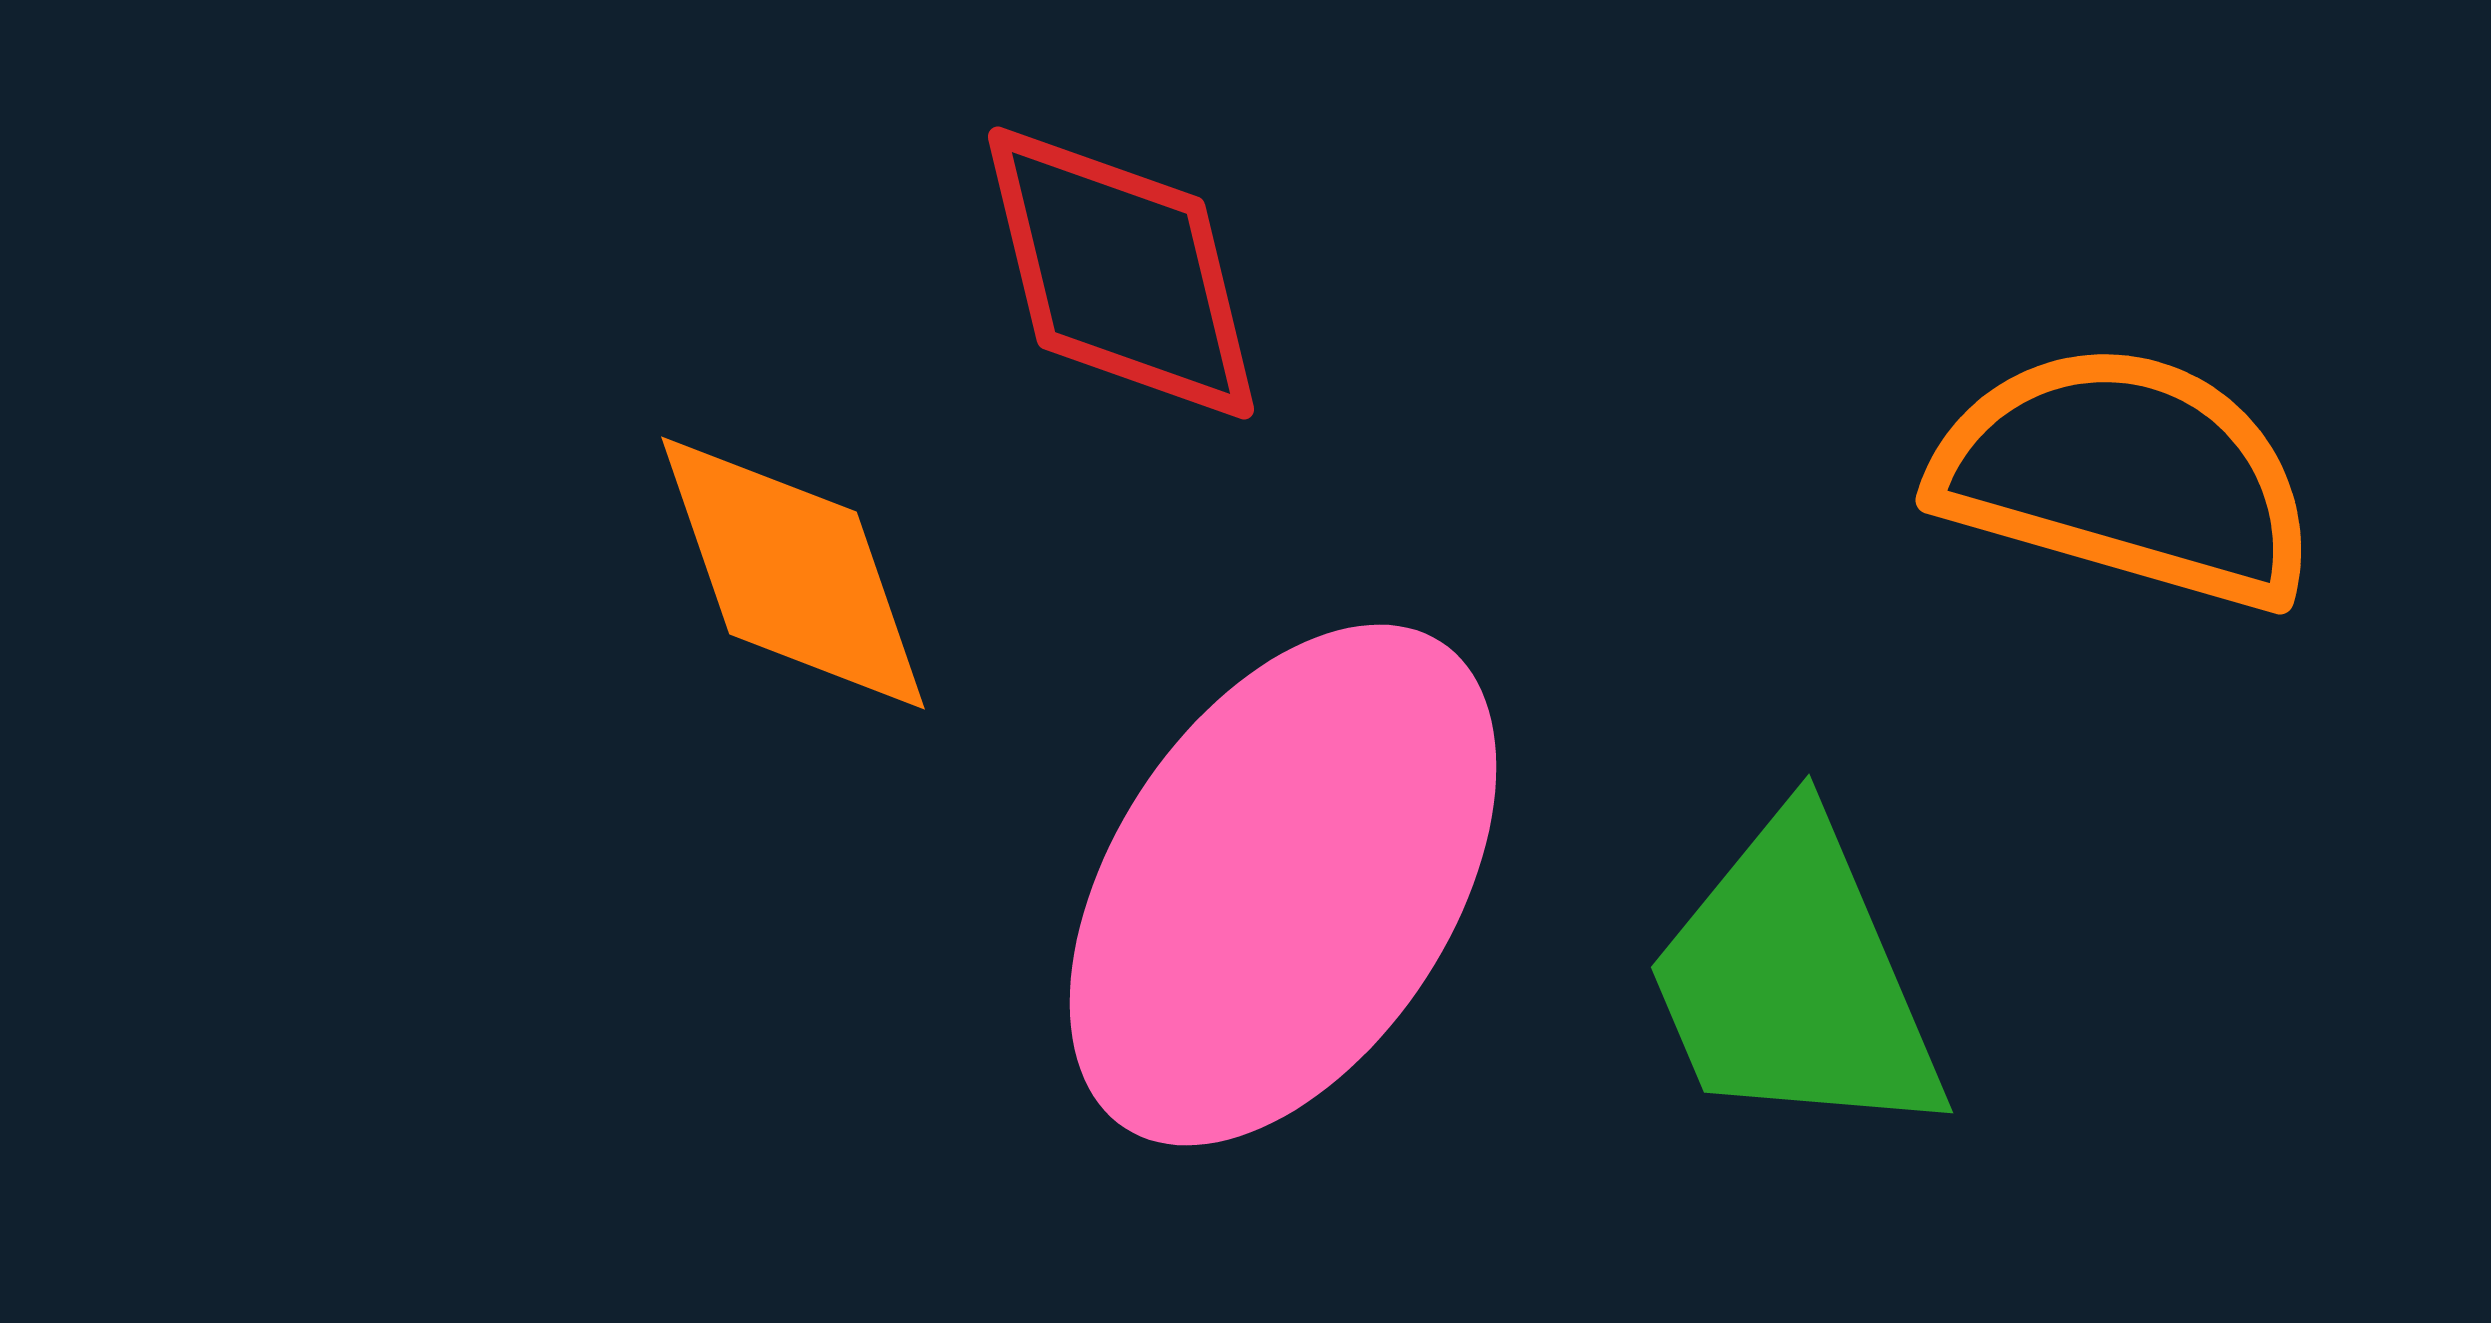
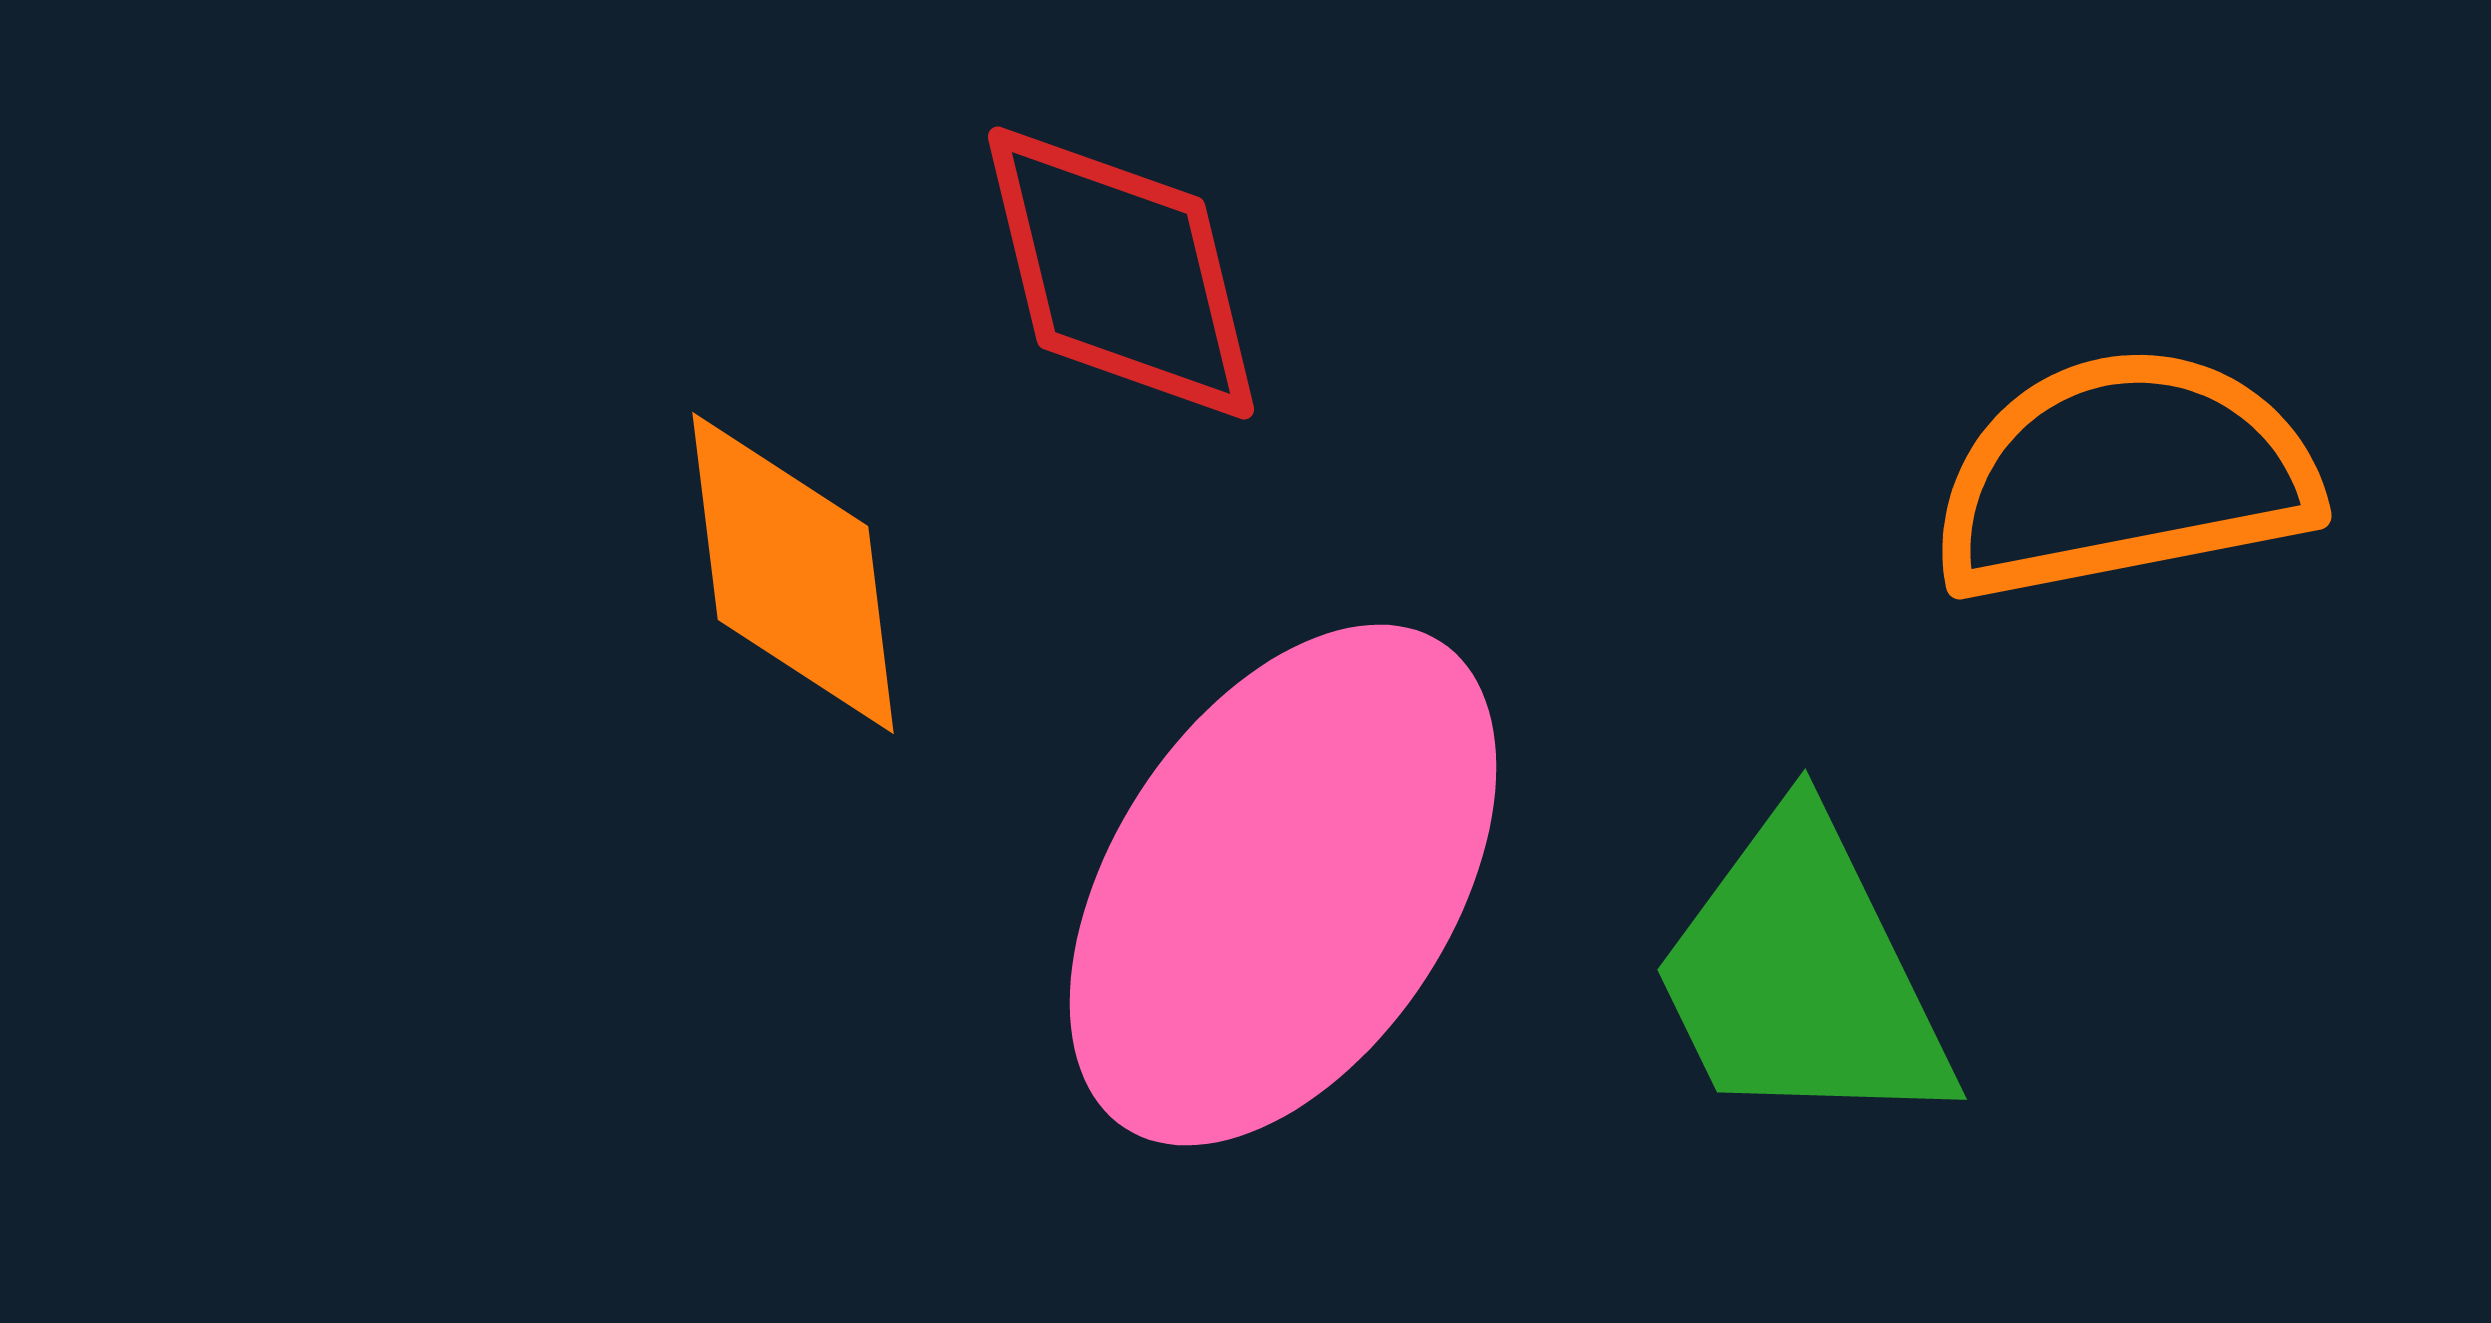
orange semicircle: moved 2 px left, 1 px up; rotated 27 degrees counterclockwise
orange diamond: rotated 12 degrees clockwise
green trapezoid: moved 7 px right, 5 px up; rotated 3 degrees counterclockwise
